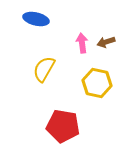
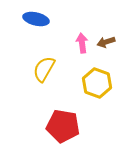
yellow hexagon: rotated 8 degrees clockwise
